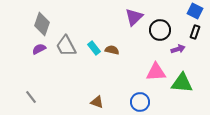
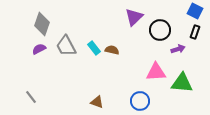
blue circle: moved 1 px up
